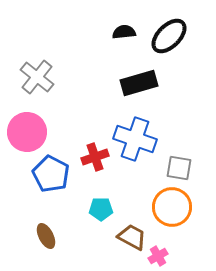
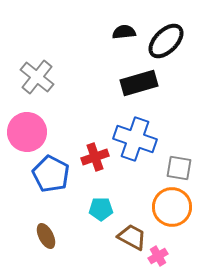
black ellipse: moved 3 px left, 5 px down
